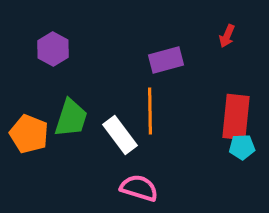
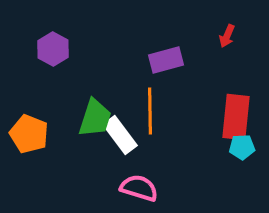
green trapezoid: moved 24 px right
